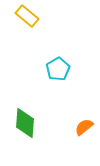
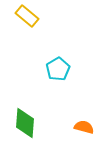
orange semicircle: rotated 54 degrees clockwise
